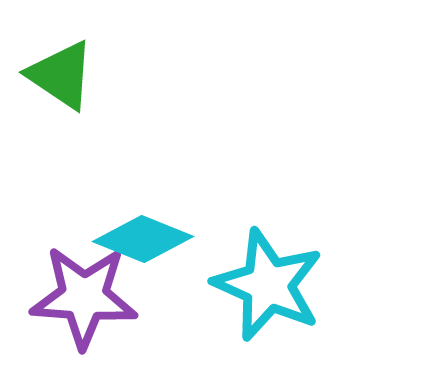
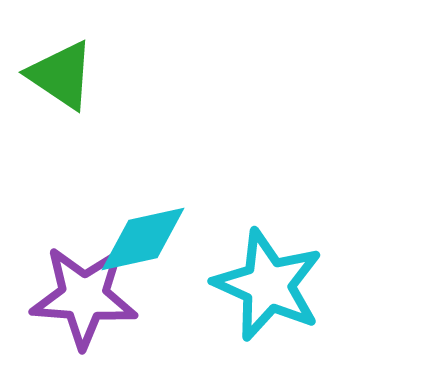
cyan diamond: rotated 34 degrees counterclockwise
